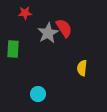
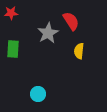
red star: moved 14 px left
red semicircle: moved 7 px right, 7 px up
yellow semicircle: moved 3 px left, 17 px up
